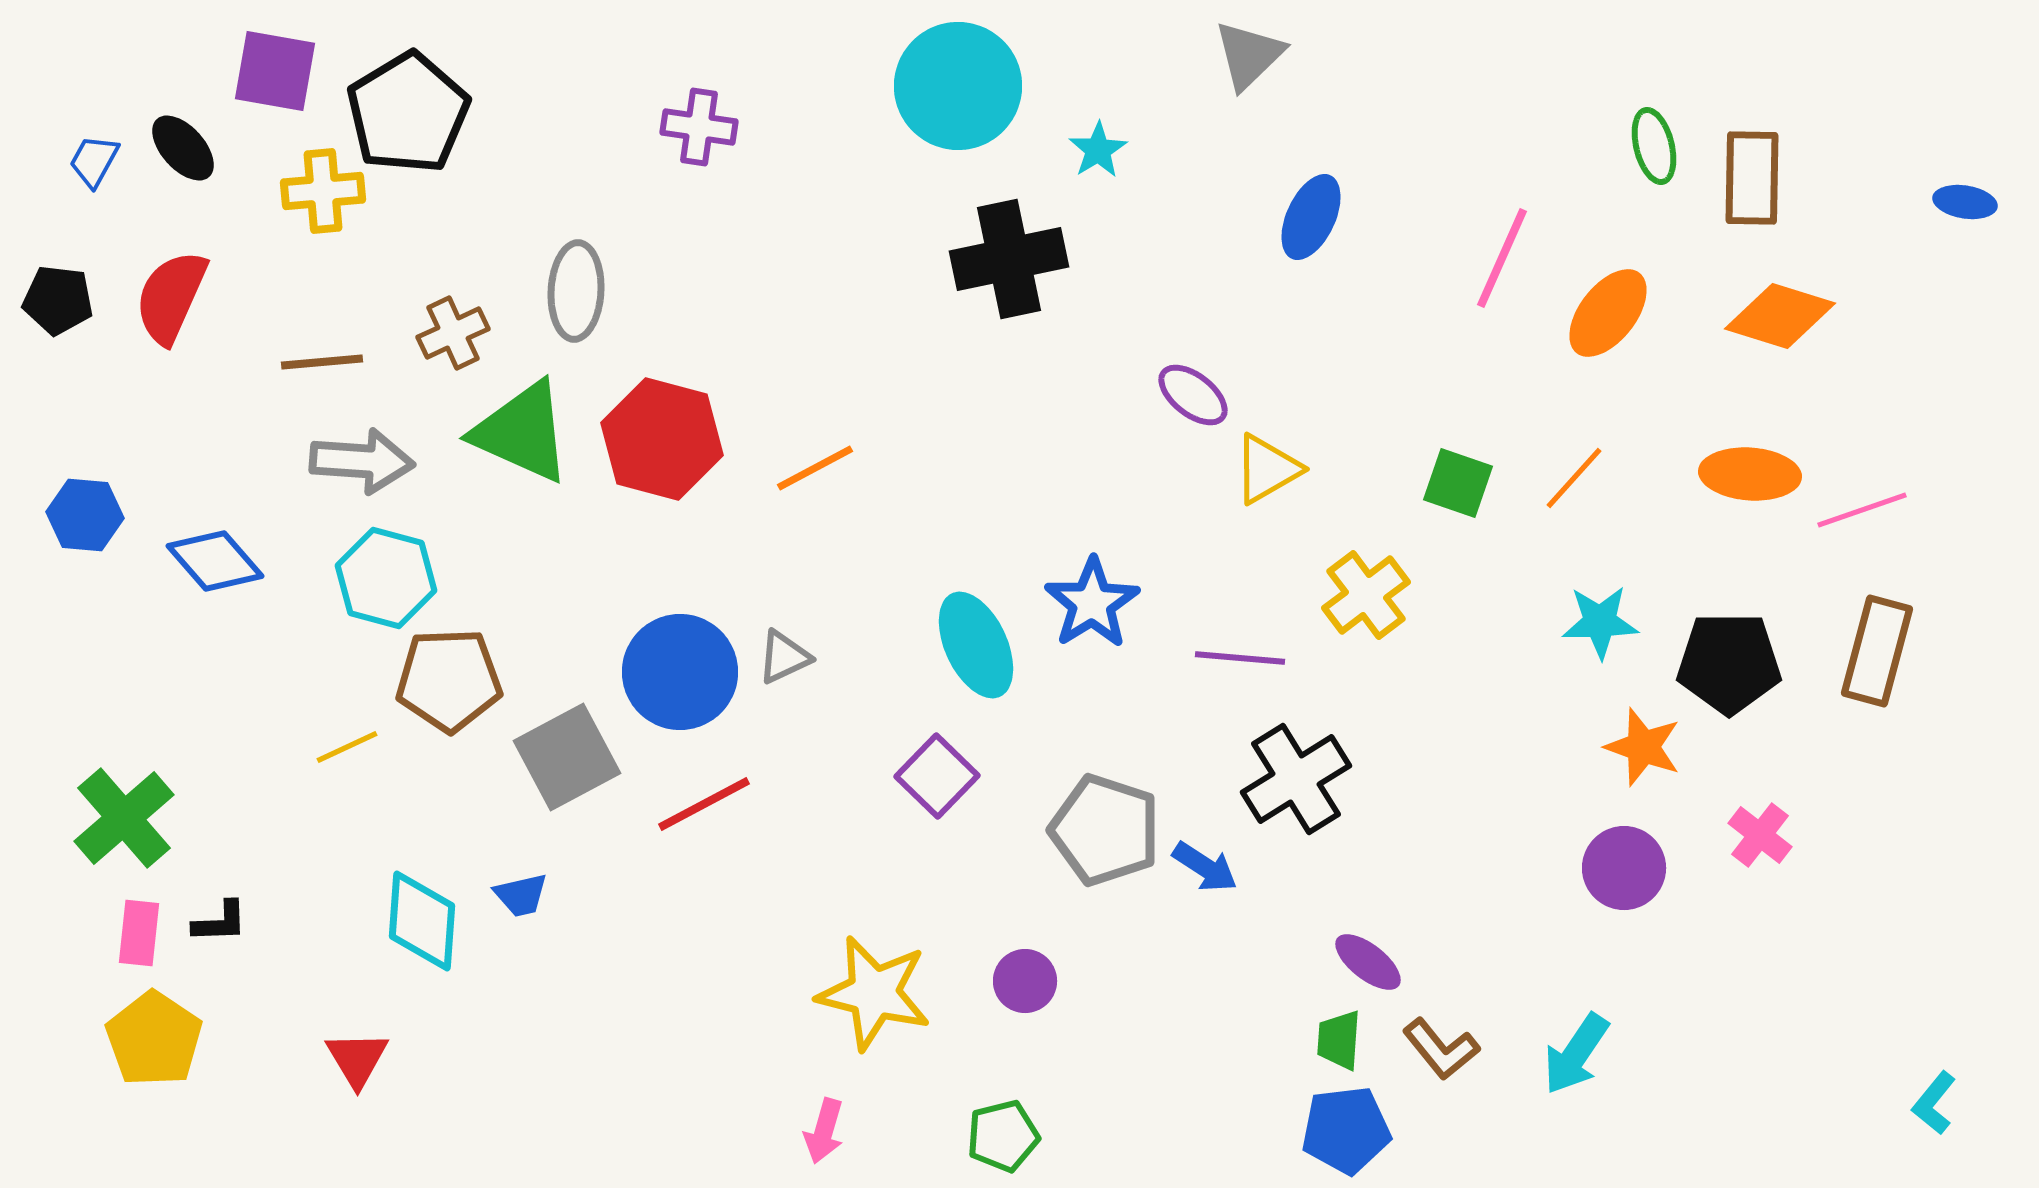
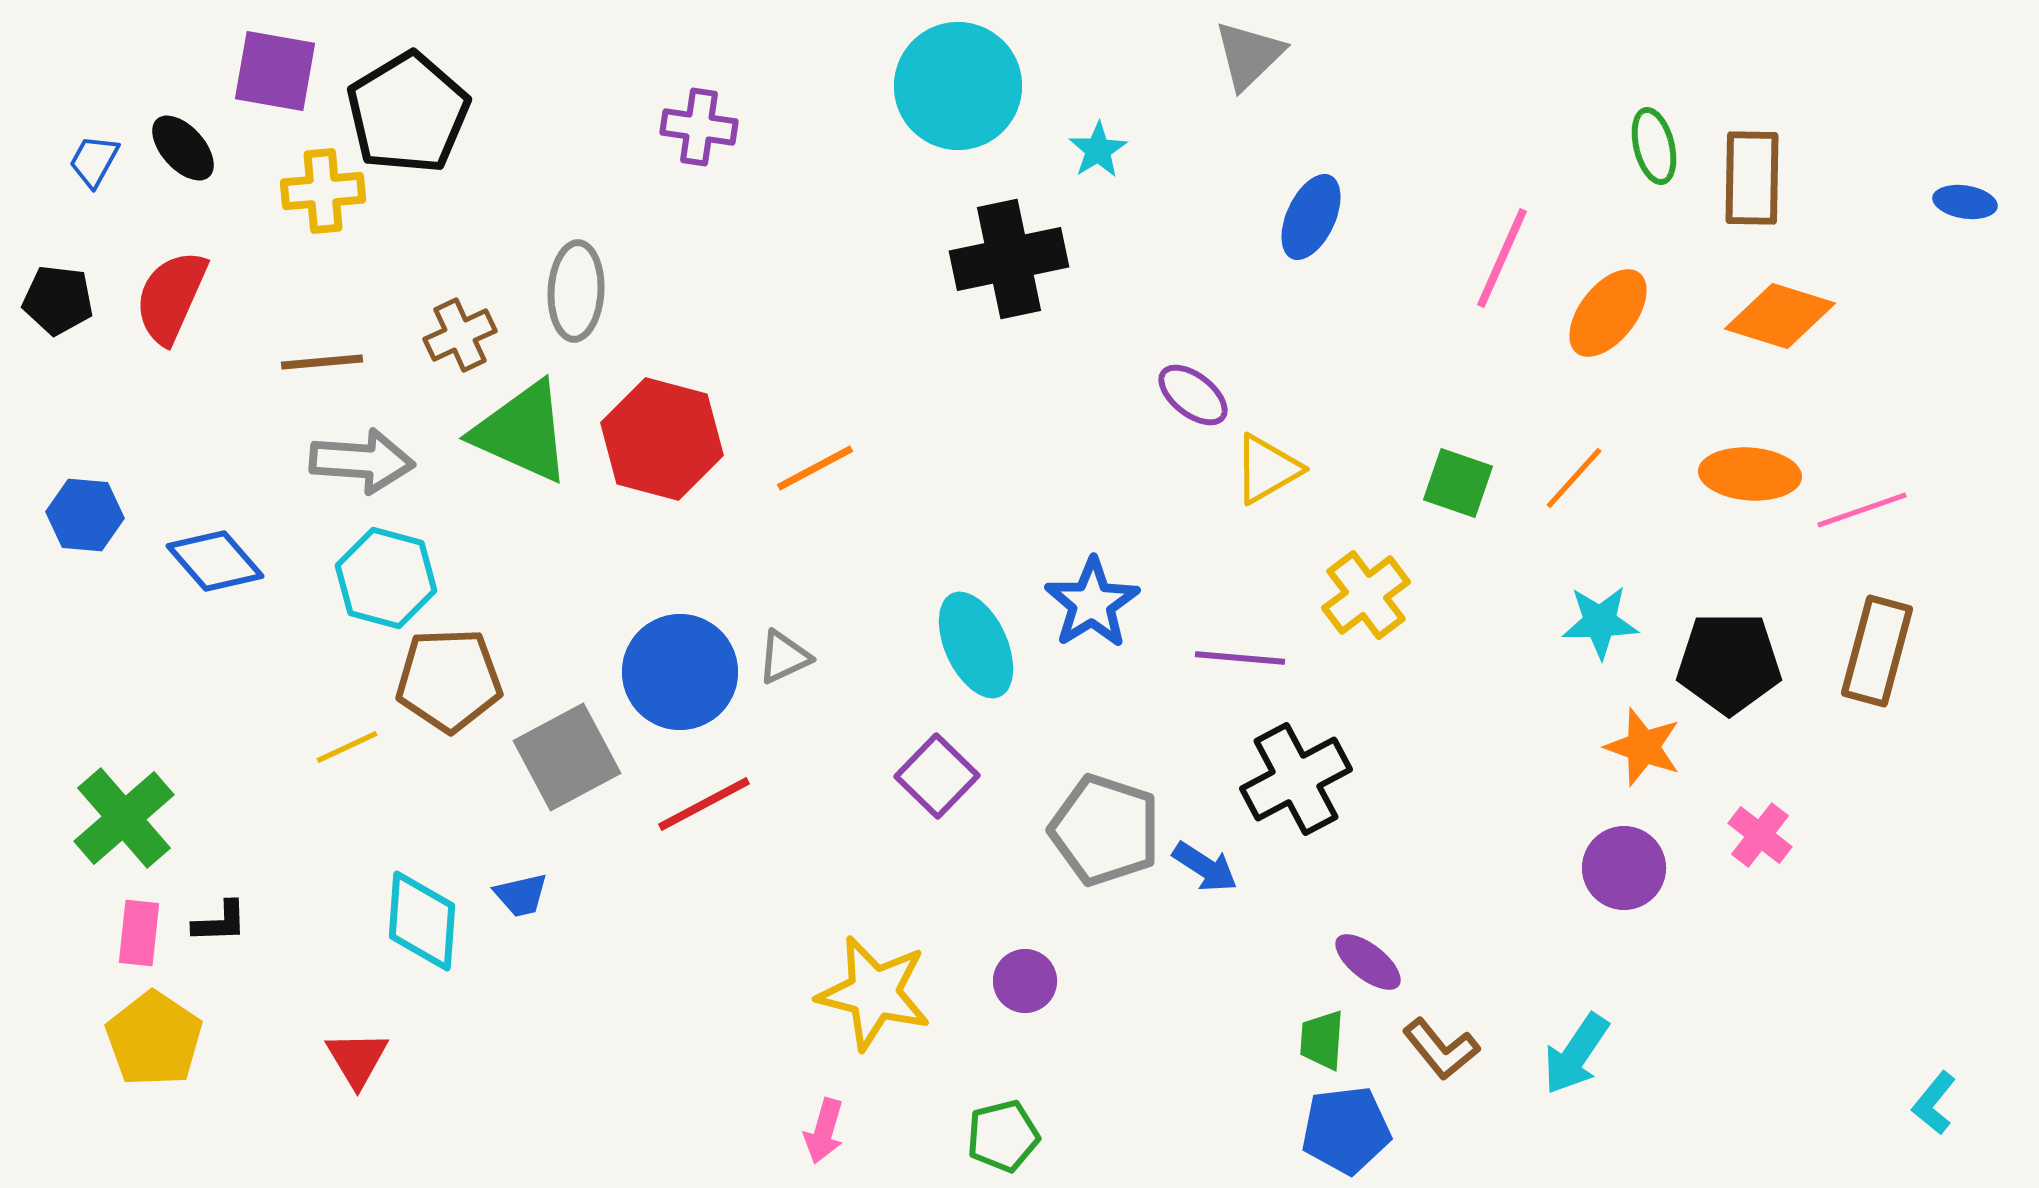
brown cross at (453, 333): moved 7 px right, 2 px down
black cross at (1296, 779): rotated 4 degrees clockwise
green trapezoid at (1339, 1040): moved 17 px left
